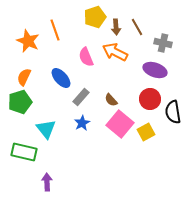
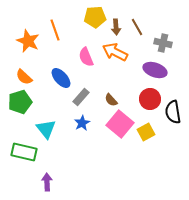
yellow pentagon: rotated 15 degrees clockwise
orange semicircle: rotated 72 degrees counterclockwise
